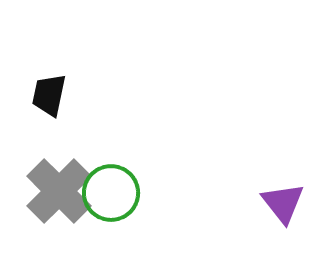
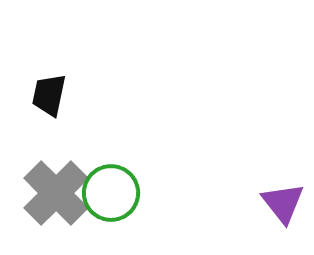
gray cross: moved 3 px left, 2 px down
